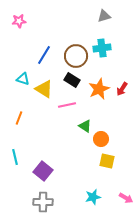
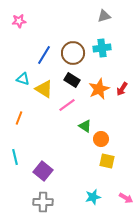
brown circle: moved 3 px left, 3 px up
pink line: rotated 24 degrees counterclockwise
